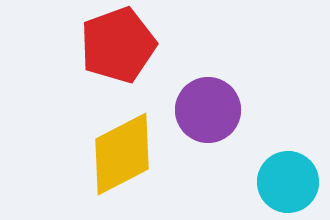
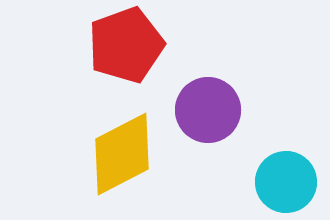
red pentagon: moved 8 px right
cyan circle: moved 2 px left
